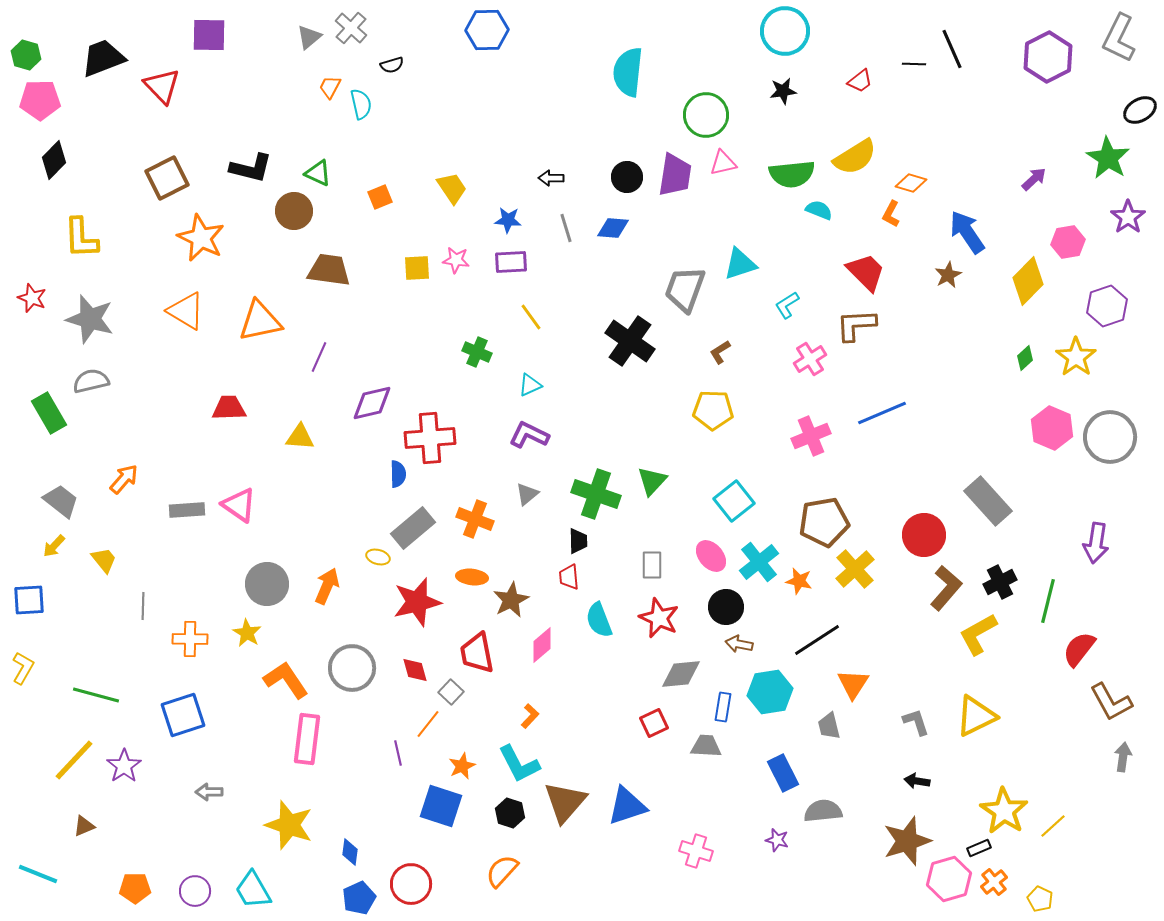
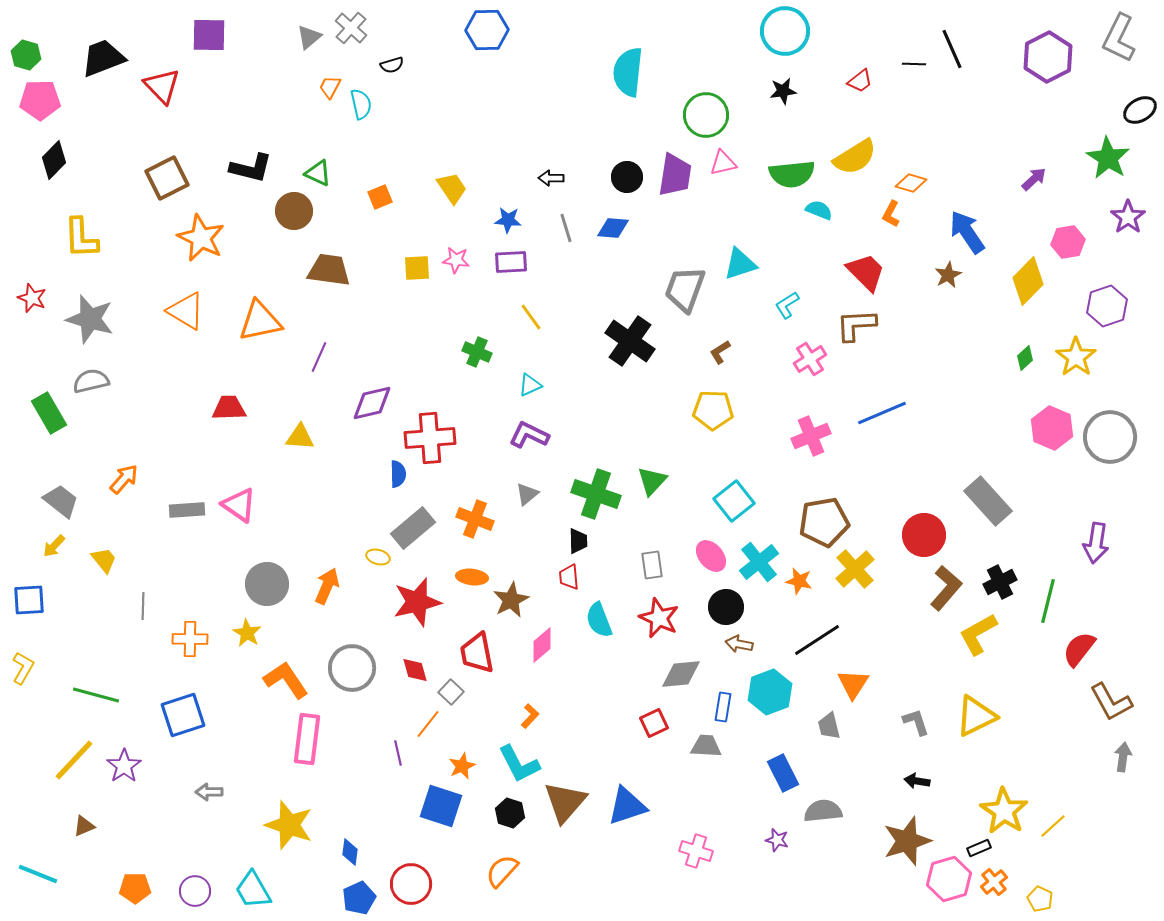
gray rectangle at (652, 565): rotated 8 degrees counterclockwise
cyan hexagon at (770, 692): rotated 12 degrees counterclockwise
